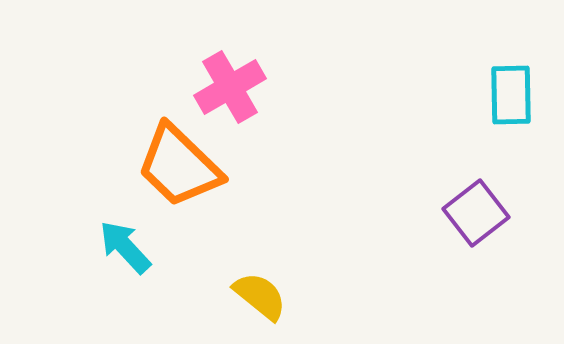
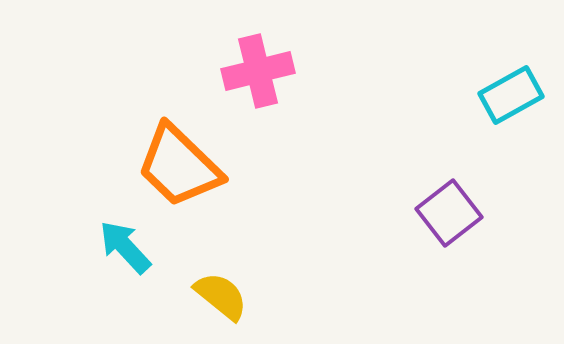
pink cross: moved 28 px right, 16 px up; rotated 16 degrees clockwise
cyan rectangle: rotated 62 degrees clockwise
purple square: moved 27 px left
yellow semicircle: moved 39 px left
